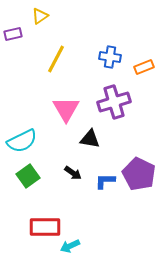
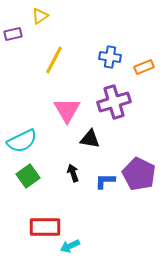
yellow line: moved 2 px left, 1 px down
pink triangle: moved 1 px right, 1 px down
black arrow: rotated 144 degrees counterclockwise
